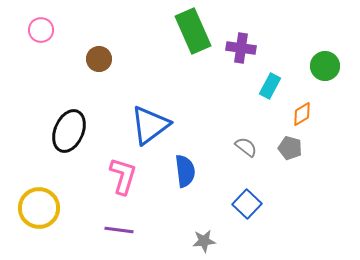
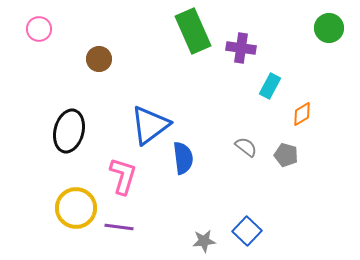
pink circle: moved 2 px left, 1 px up
green circle: moved 4 px right, 38 px up
black ellipse: rotated 9 degrees counterclockwise
gray pentagon: moved 4 px left, 7 px down
blue semicircle: moved 2 px left, 13 px up
blue square: moved 27 px down
yellow circle: moved 37 px right
purple line: moved 3 px up
